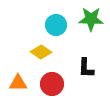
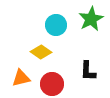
green star: rotated 30 degrees counterclockwise
black L-shape: moved 2 px right, 3 px down
orange triangle: moved 3 px right, 5 px up; rotated 12 degrees counterclockwise
